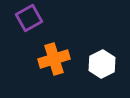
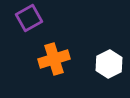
white hexagon: moved 7 px right
